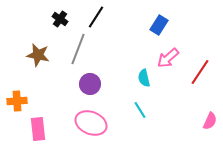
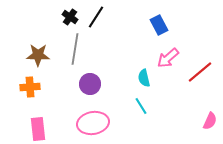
black cross: moved 10 px right, 2 px up
blue rectangle: rotated 60 degrees counterclockwise
gray line: moved 3 px left; rotated 12 degrees counterclockwise
brown star: rotated 10 degrees counterclockwise
red line: rotated 16 degrees clockwise
orange cross: moved 13 px right, 14 px up
cyan line: moved 1 px right, 4 px up
pink ellipse: moved 2 px right; rotated 32 degrees counterclockwise
